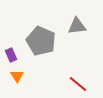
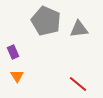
gray triangle: moved 2 px right, 3 px down
gray pentagon: moved 5 px right, 20 px up
purple rectangle: moved 2 px right, 3 px up
